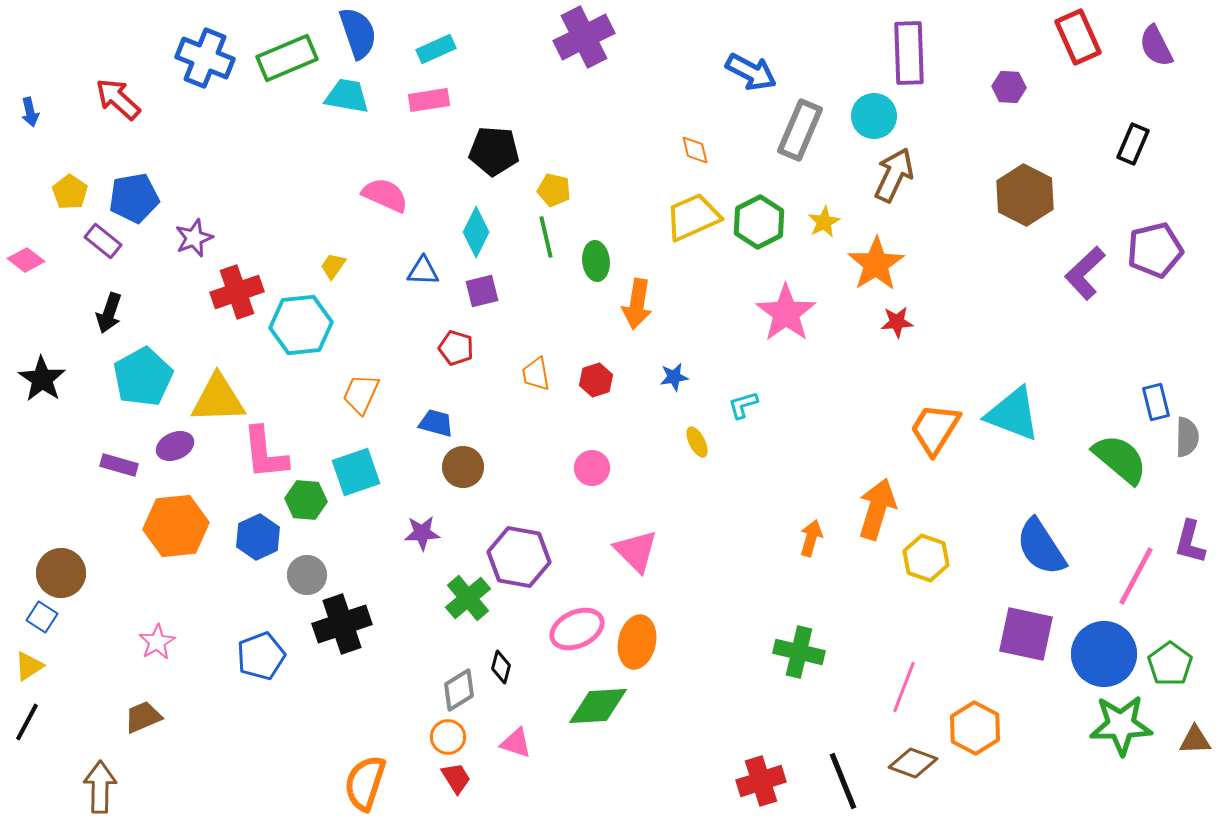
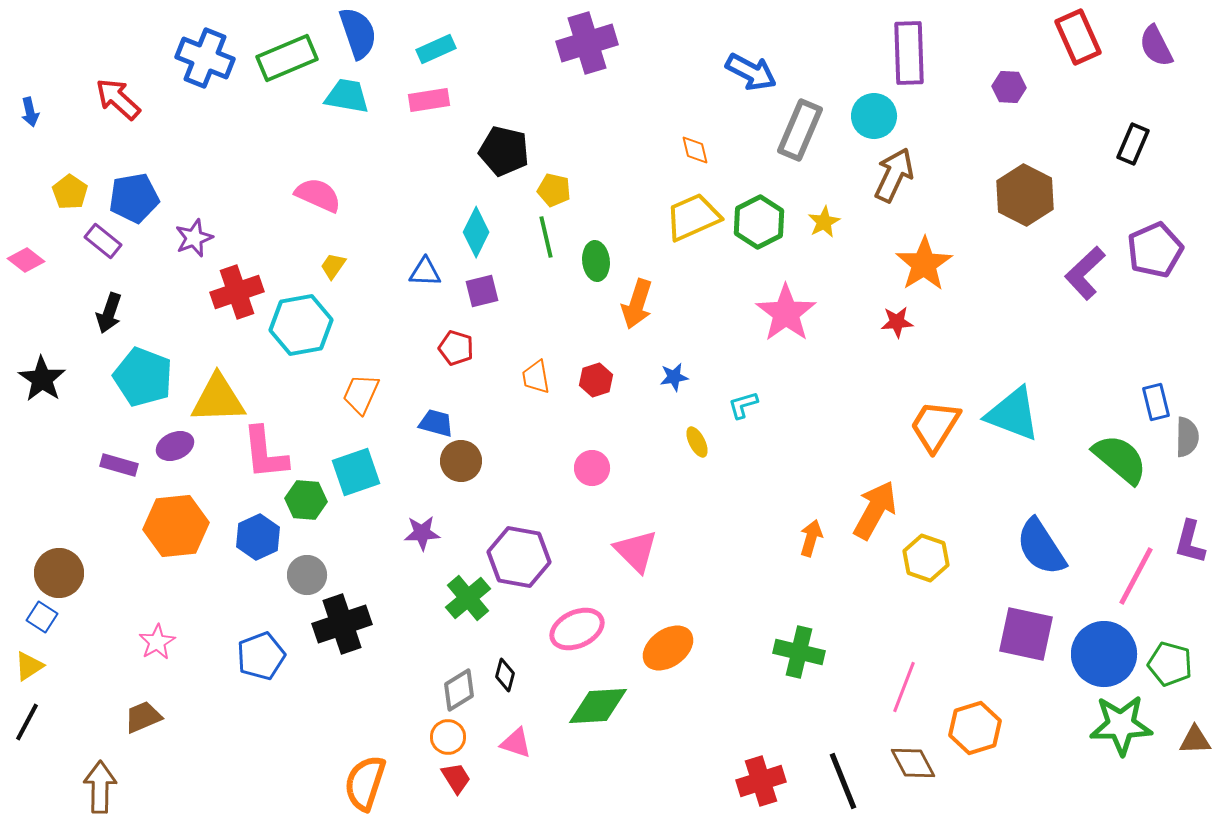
purple cross at (584, 37): moved 3 px right, 6 px down; rotated 10 degrees clockwise
black pentagon at (494, 151): moved 10 px right; rotated 9 degrees clockwise
pink semicircle at (385, 195): moved 67 px left
purple pentagon at (1155, 250): rotated 10 degrees counterclockwise
orange star at (876, 264): moved 48 px right
blue triangle at (423, 271): moved 2 px right, 1 px down
orange arrow at (637, 304): rotated 9 degrees clockwise
cyan hexagon at (301, 325): rotated 4 degrees counterclockwise
orange trapezoid at (536, 374): moved 3 px down
cyan pentagon at (143, 377): rotated 22 degrees counterclockwise
orange trapezoid at (935, 429): moved 3 px up
brown circle at (463, 467): moved 2 px left, 6 px up
orange arrow at (877, 509): moved 2 px left, 1 px down; rotated 12 degrees clockwise
brown circle at (61, 573): moved 2 px left
orange ellipse at (637, 642): moved 31 px right, 6 px down; rotated 42 degrees clockwise
green pentagon at (1170, 664): rotated 21 degrees counterclockwise
black diamond at (501, 667): moved 4 px right, 8 px down
orange hexagon at (975, 728): rotated 15 degrees clockwise
brown diamond at (913, 763): rotated 42 degrees clockwise
